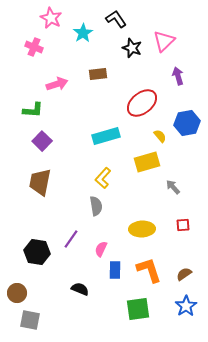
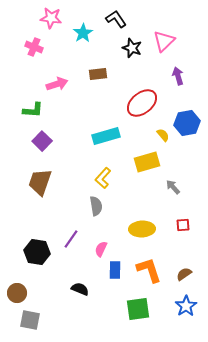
pink star: rotated 20 degrees counterclockwise
yellow semicircle: moved 3 px right, 1 px up
brown trapezoid: rotated 8 degrees clockwise
